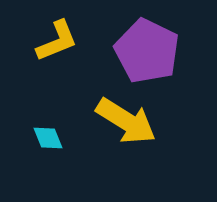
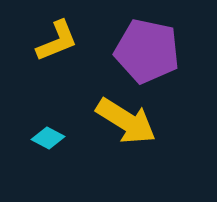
purple pentagon: rotated 14 degrees counterclockwise
cyan diamond: rotated 40 degrees counterclockwise
